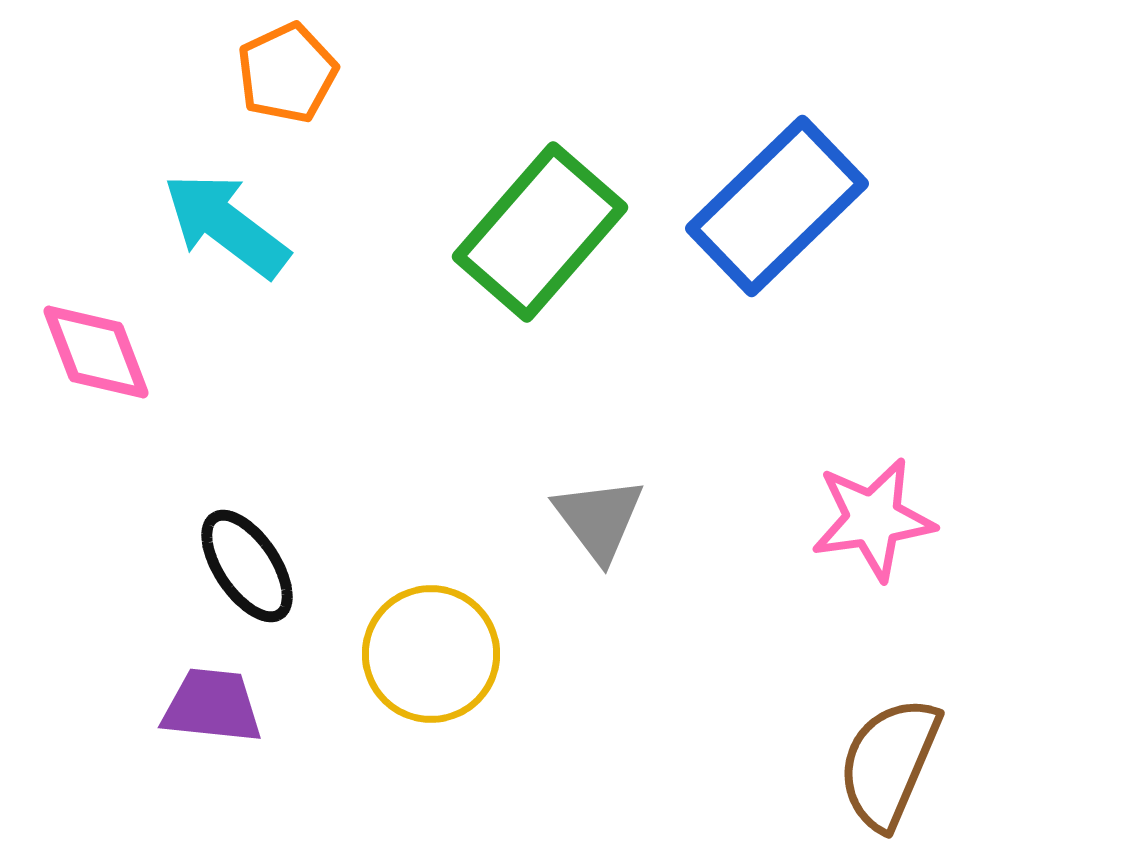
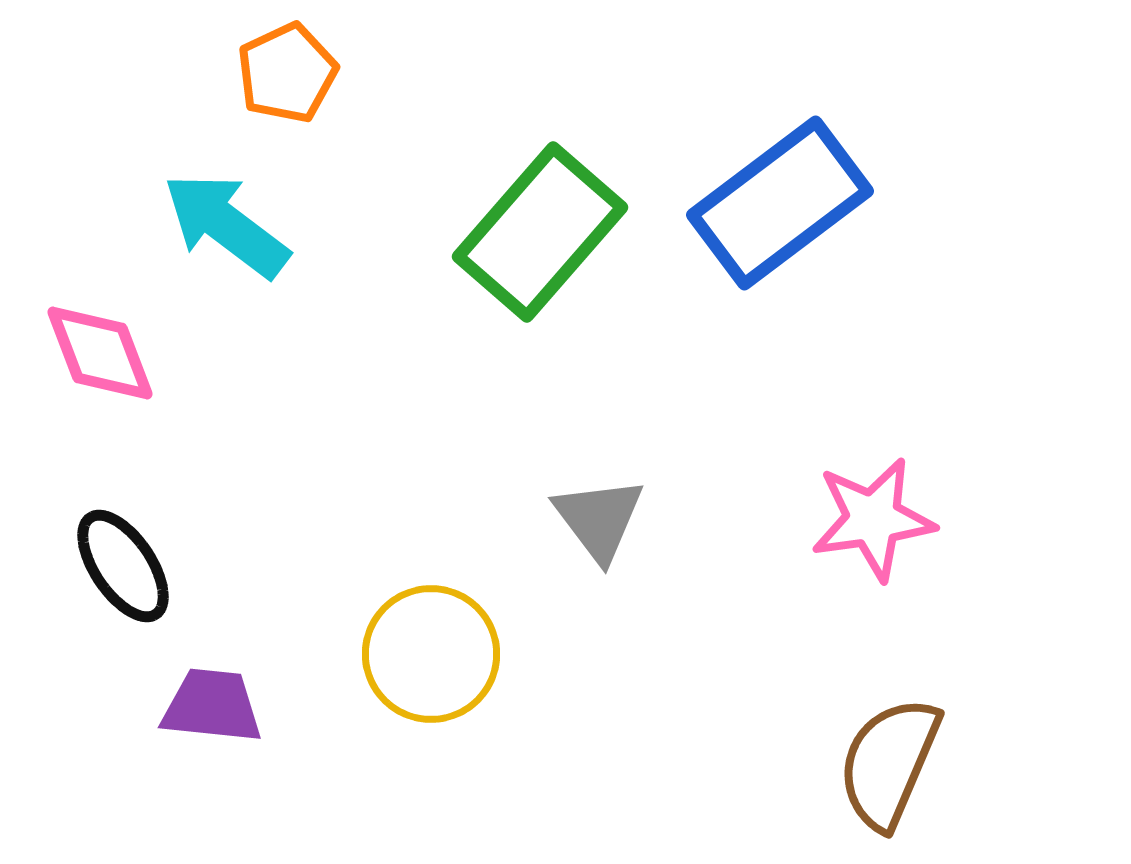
blue rectangle: moved 3 px right, 3 px up; rotated 7 degrees clockwise
pink diamond: moved 4 px right, 1 px down
black ellipse: moved 124 px left
